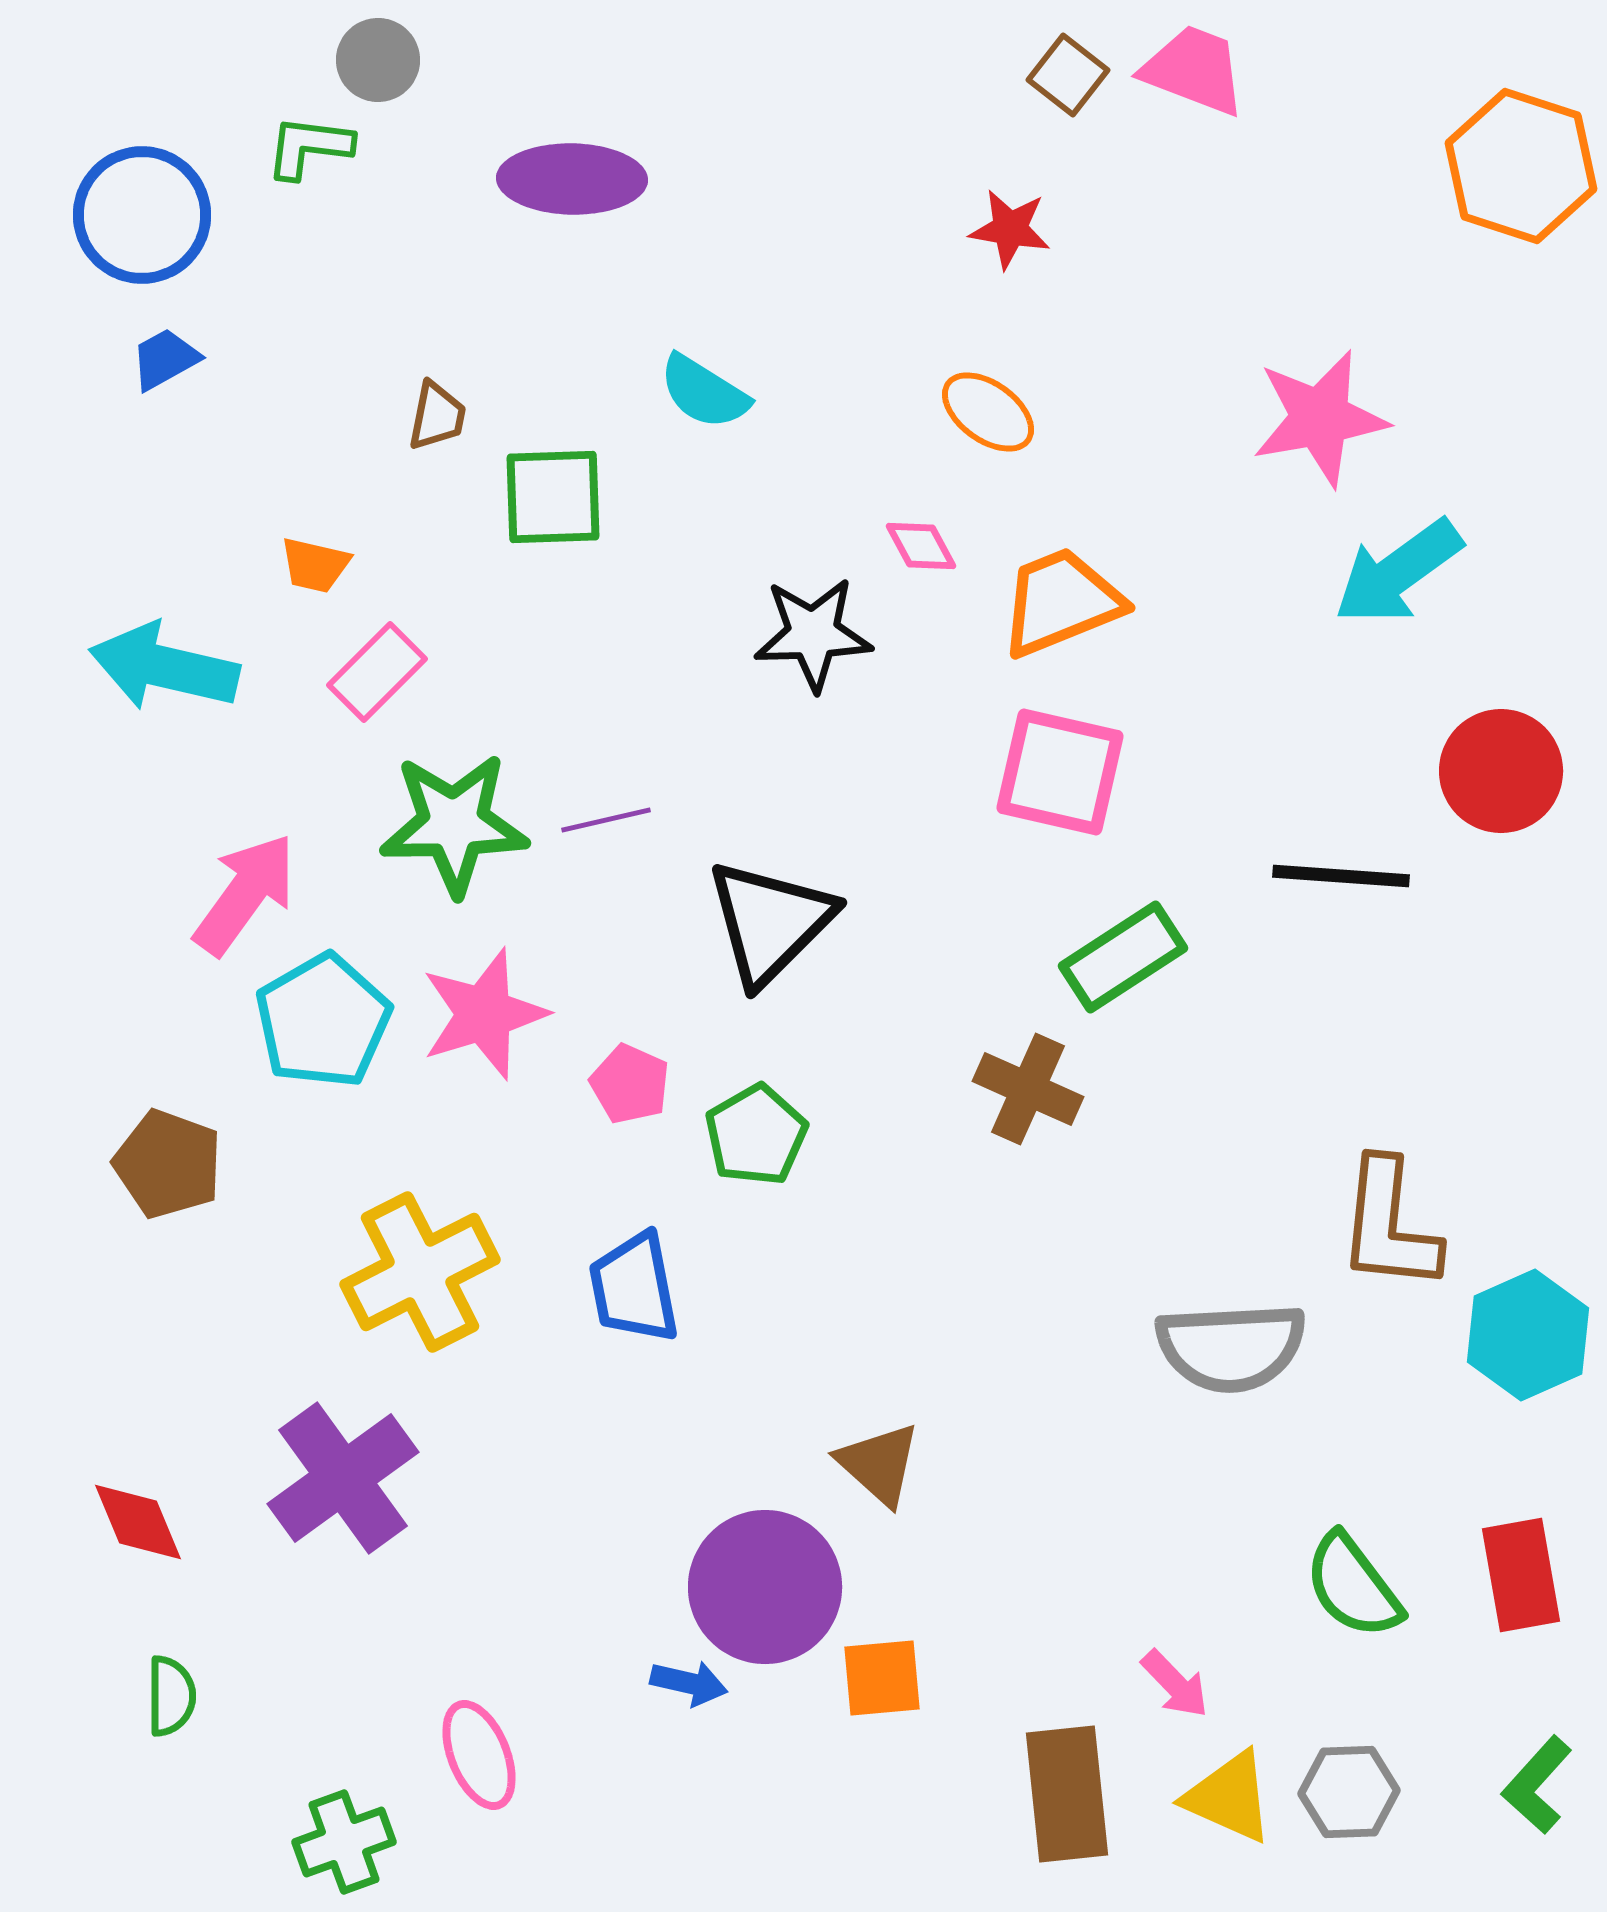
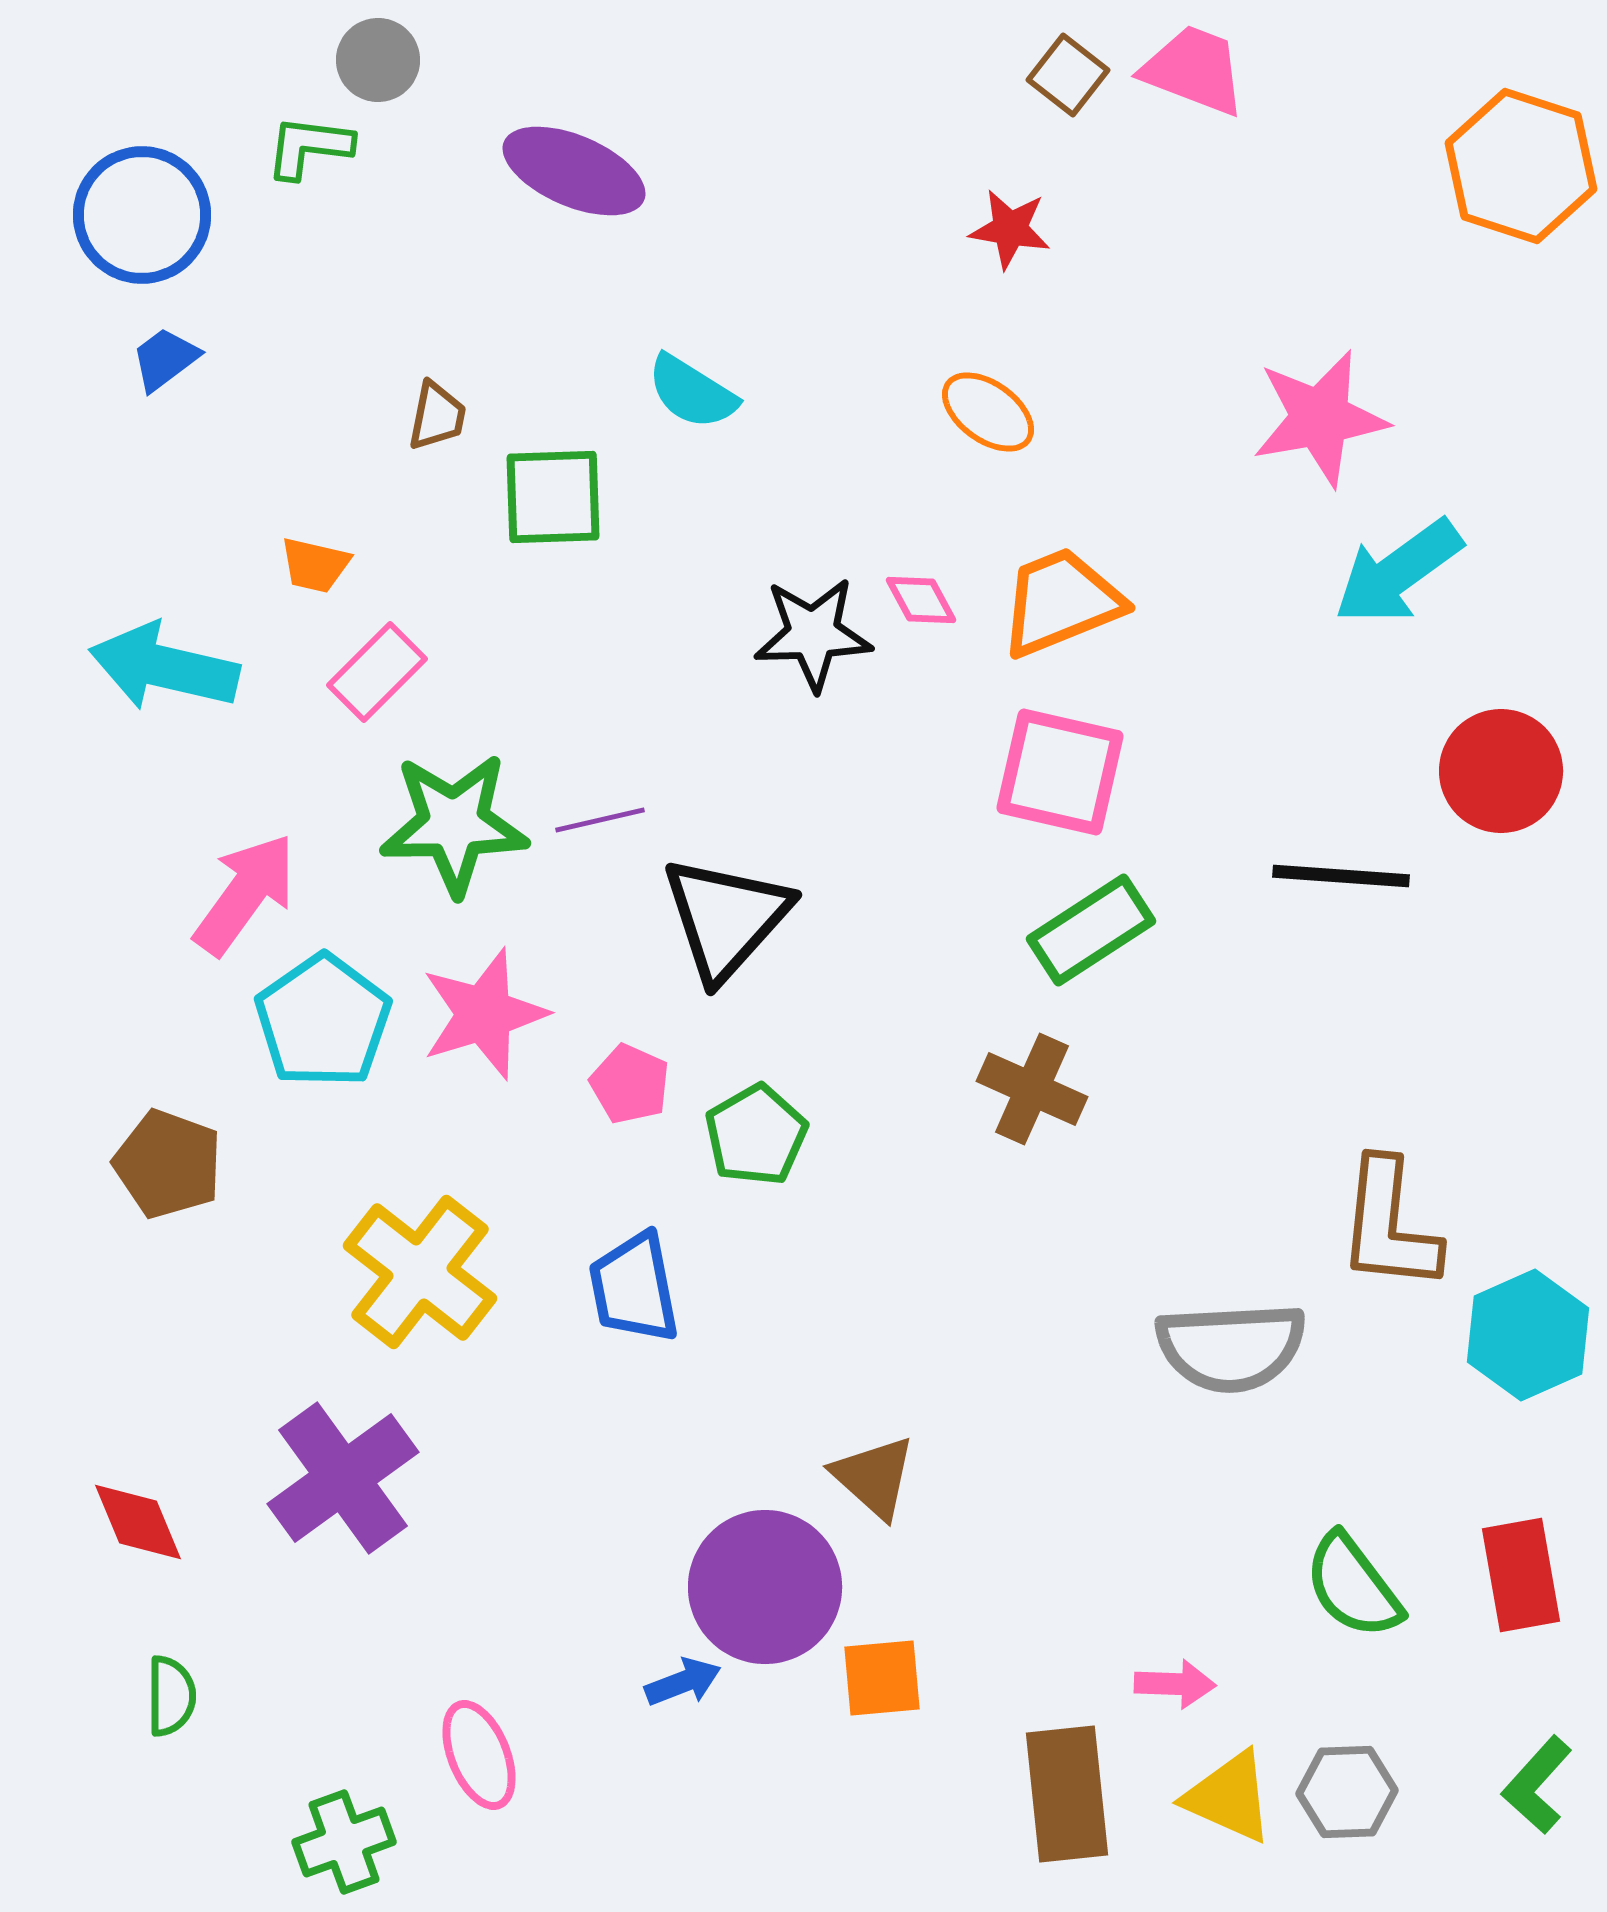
purple ellipse at (572, 179): moved 2 px right, 8 px up; rotated 22 degrees clockwise
blue trapezoid at (165, 359): rotated 8 degrees counterclockwise
cyan semicircle at (704, 392): moved 12 px left
pink diamond at (921, 546): moved 54 px down
purple line at (606, 820): moved 6 px left
black triangle at (770, 922): moved 44 px left, 4 px up; rotated 3 degrees counterclockwise
green rectangle at (1123, 957): moved 32 px left, 27 px up
cyan pentagon at (323, 1021): rotated 5 degrees counterclockwise
brown cross at (1028, 1089): moved 4 px right
yellow cross at (420, 1272): rotated 25 degrees counterclockwise
brown triangle at (879, 1464): moved 5 px left, 13 px down
blue arrow at (689, 1683): moved 6 px left, 1 px up; rotated 34 degrees counterclockwise
pink arrow at (1175, 1684): rotated 44 degrees counterclockwise
gray hexagon at (1349, 1792): moved 2 px left
